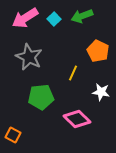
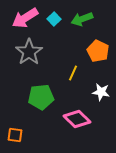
green arrow: moved 3 px down
gray star: moved 5 px up; rotated 12 degrees clockwise
orange square: moved 2 px right; rotated 21 degrees counterclockwise
